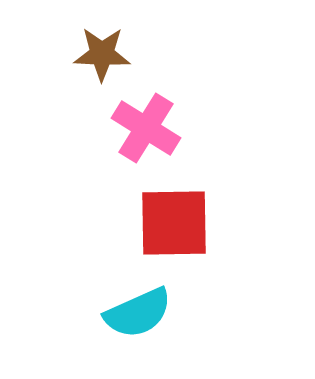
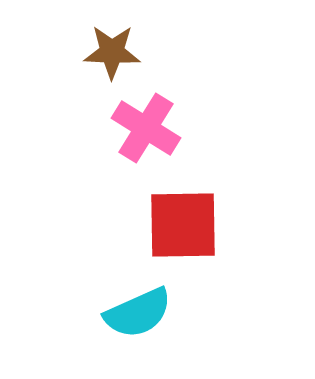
brown star: moved 10 px right, 2 px up
red square: moved 9 px right, 2 px down
